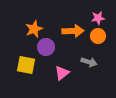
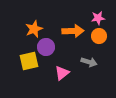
orange circle: moved 1 px right
yellow square: moved 3 px right, 4 px up; rotated 24 degrees counterclockwise
